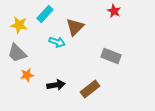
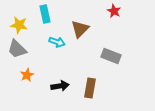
cyan rectangle: rotated 54 degrees counterclockwise
brown triangle: moved 5 px right, 2 px down
gray trapezoid: moved 4 px up
orange star: rotated 16 degrees counterclockwise
black arrow: moved 4 px right, 1 px down
brown rectangle: moved 1 px up; rotated 42 degrees counterclockwise
